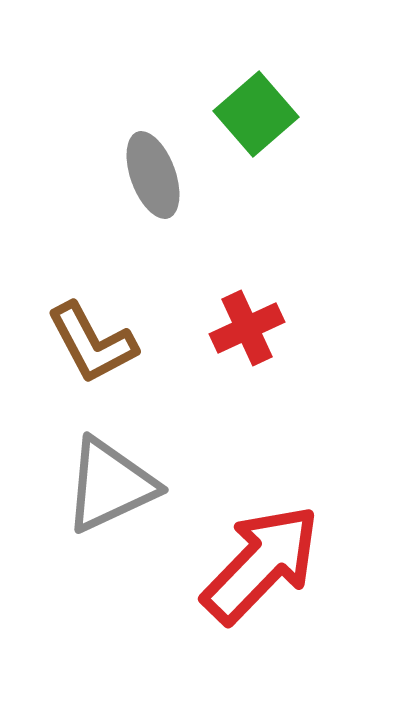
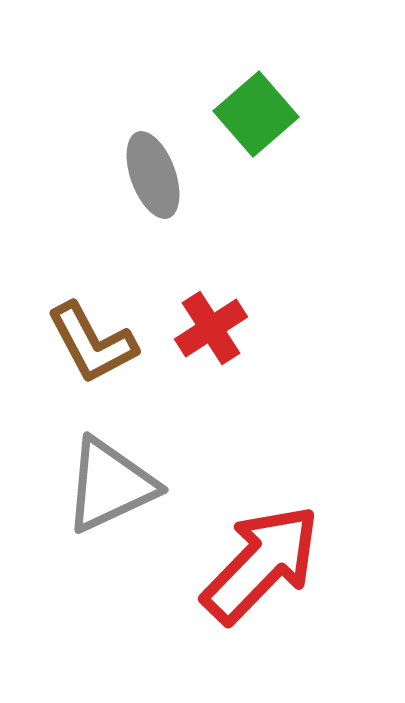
red cross: moved 36 px left; rotated 8 degrees counterclockwise
